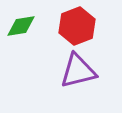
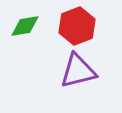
green diamond: moved 4 px right
